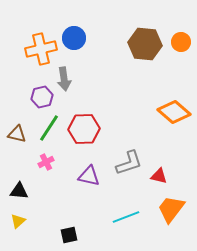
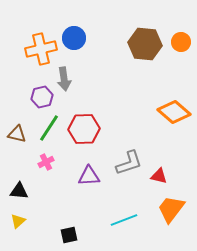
purple triangle: rotated 15 degrees counterclockwise
cyan line: moved 2 px left, 3 px down
